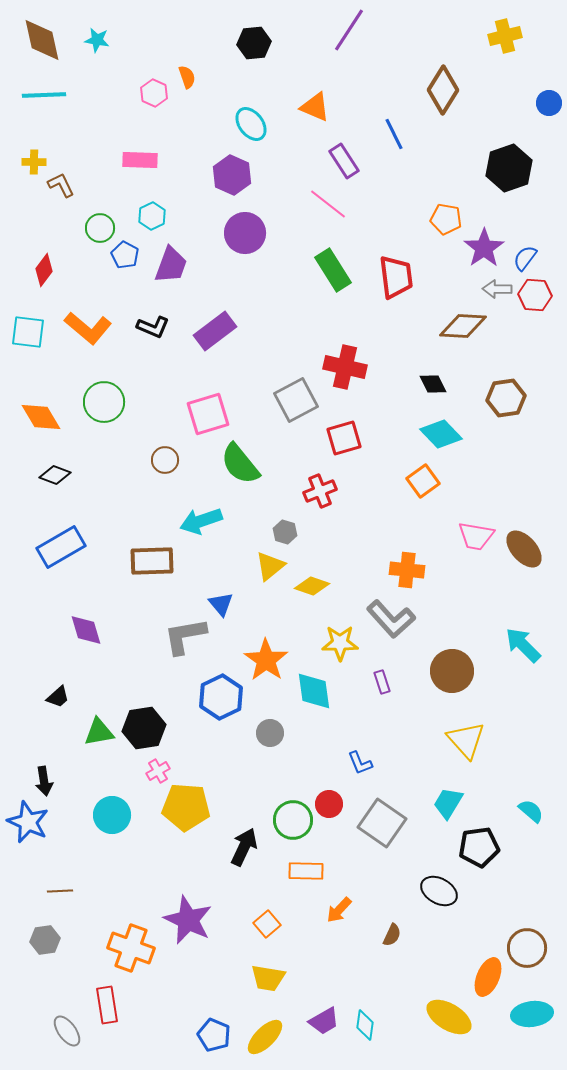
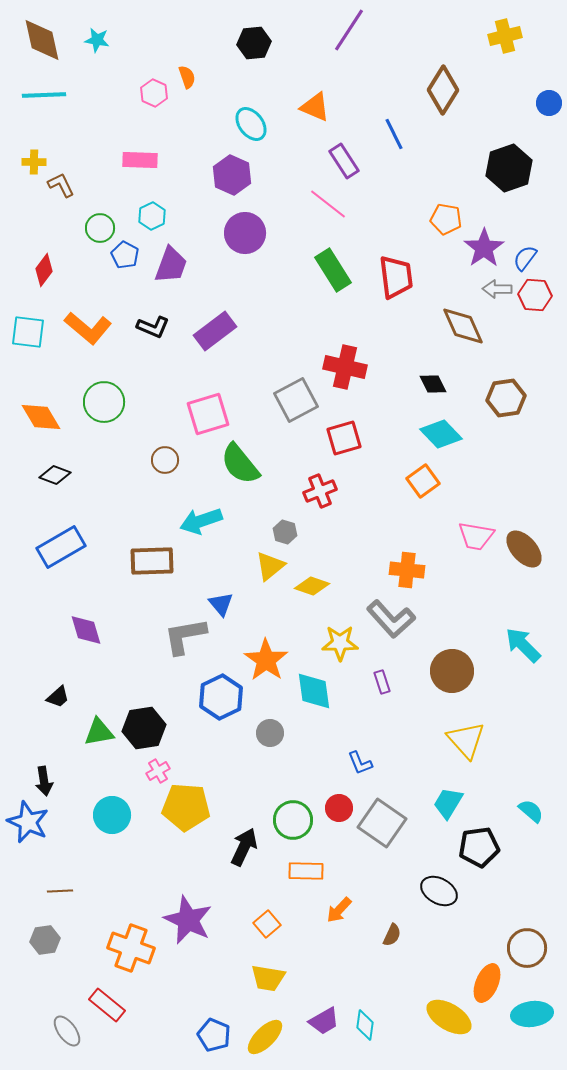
brown diamond at (463, 326): rotated 63 degrees clockwise
red circle at (329, 804): moved 10 px right, 4 px down
orange ellipse at (488, 977): moved 1 px left, 6 px down
red rectangle at (107, 1005): rotated 42 degrees counterclockwise
